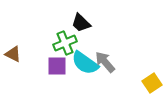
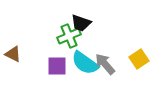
black trapezoid: rotated 25 degrees counterclockwise
green cross: moved 4 px right, 7 px up
gray arrow: moved 2 px down
yellow square: moved 13 px left, 24 px up
